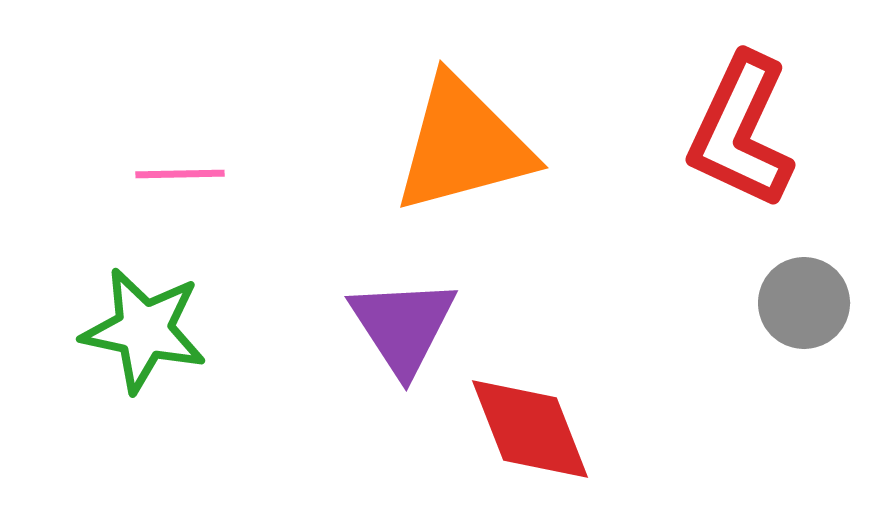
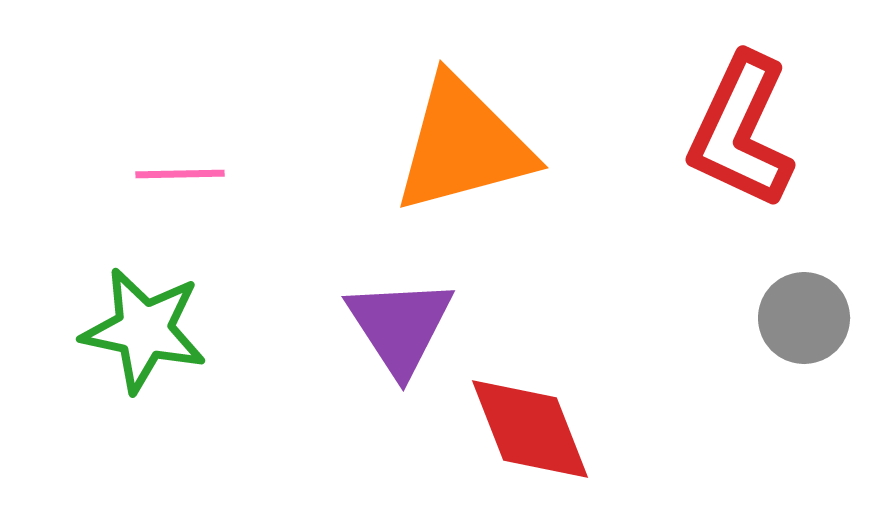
gray circle: moved 15 px down
purple triangle: moved 3 px left
